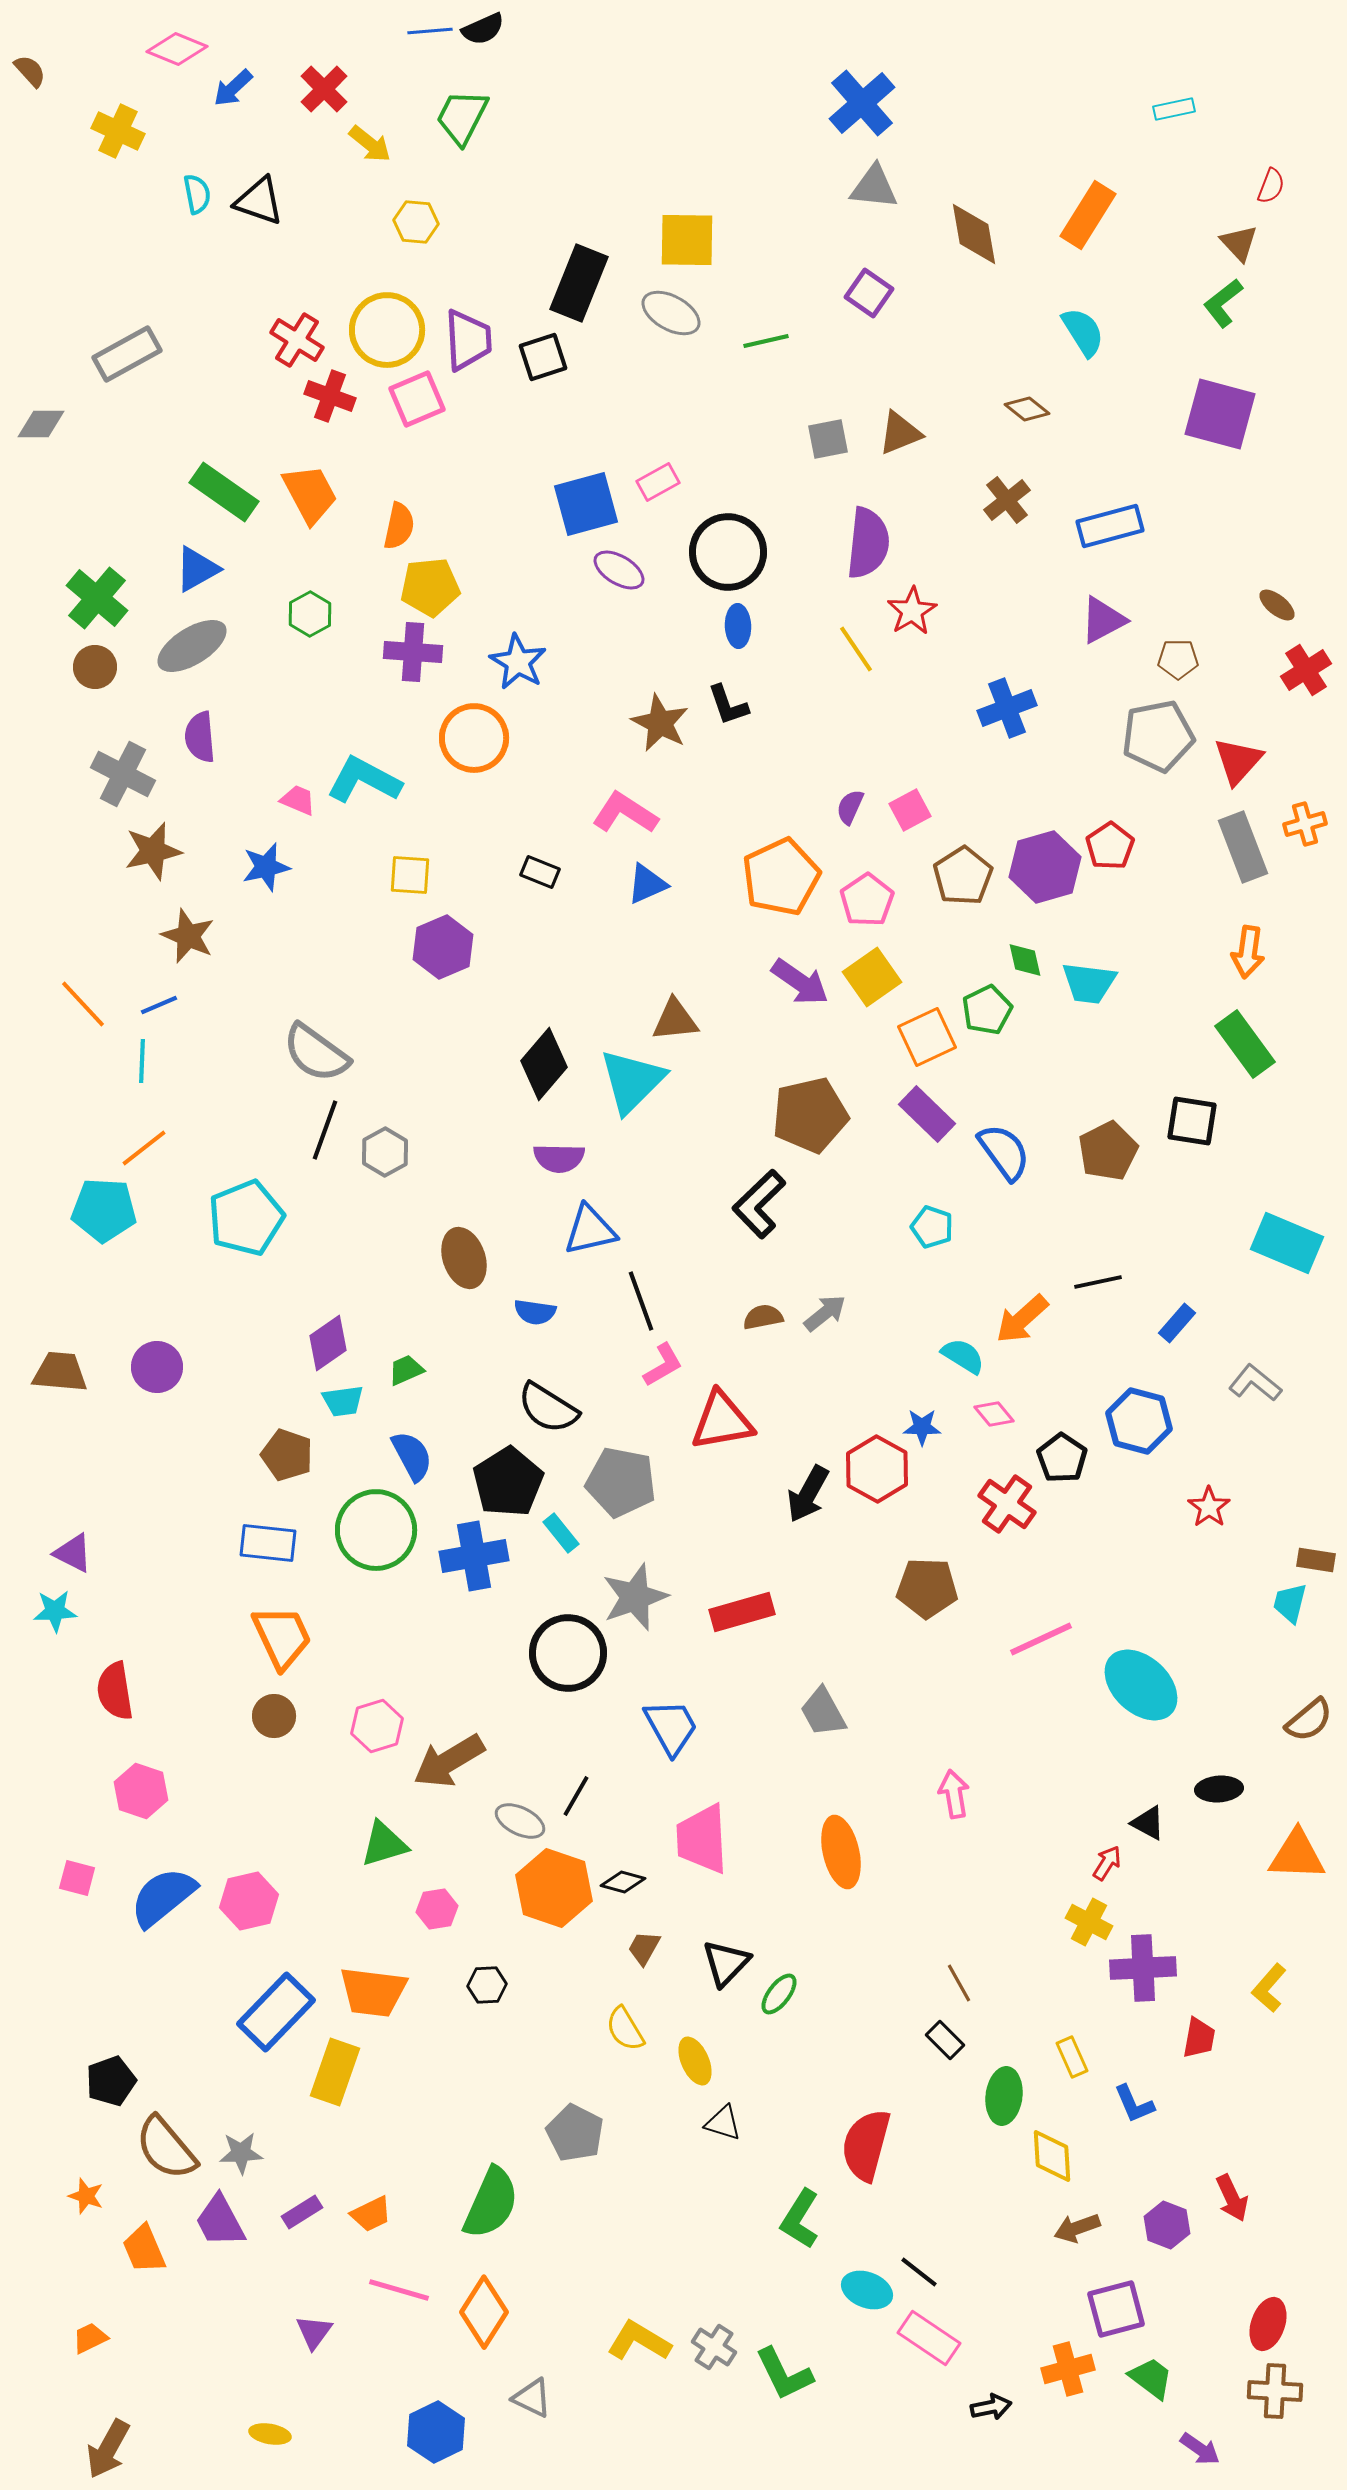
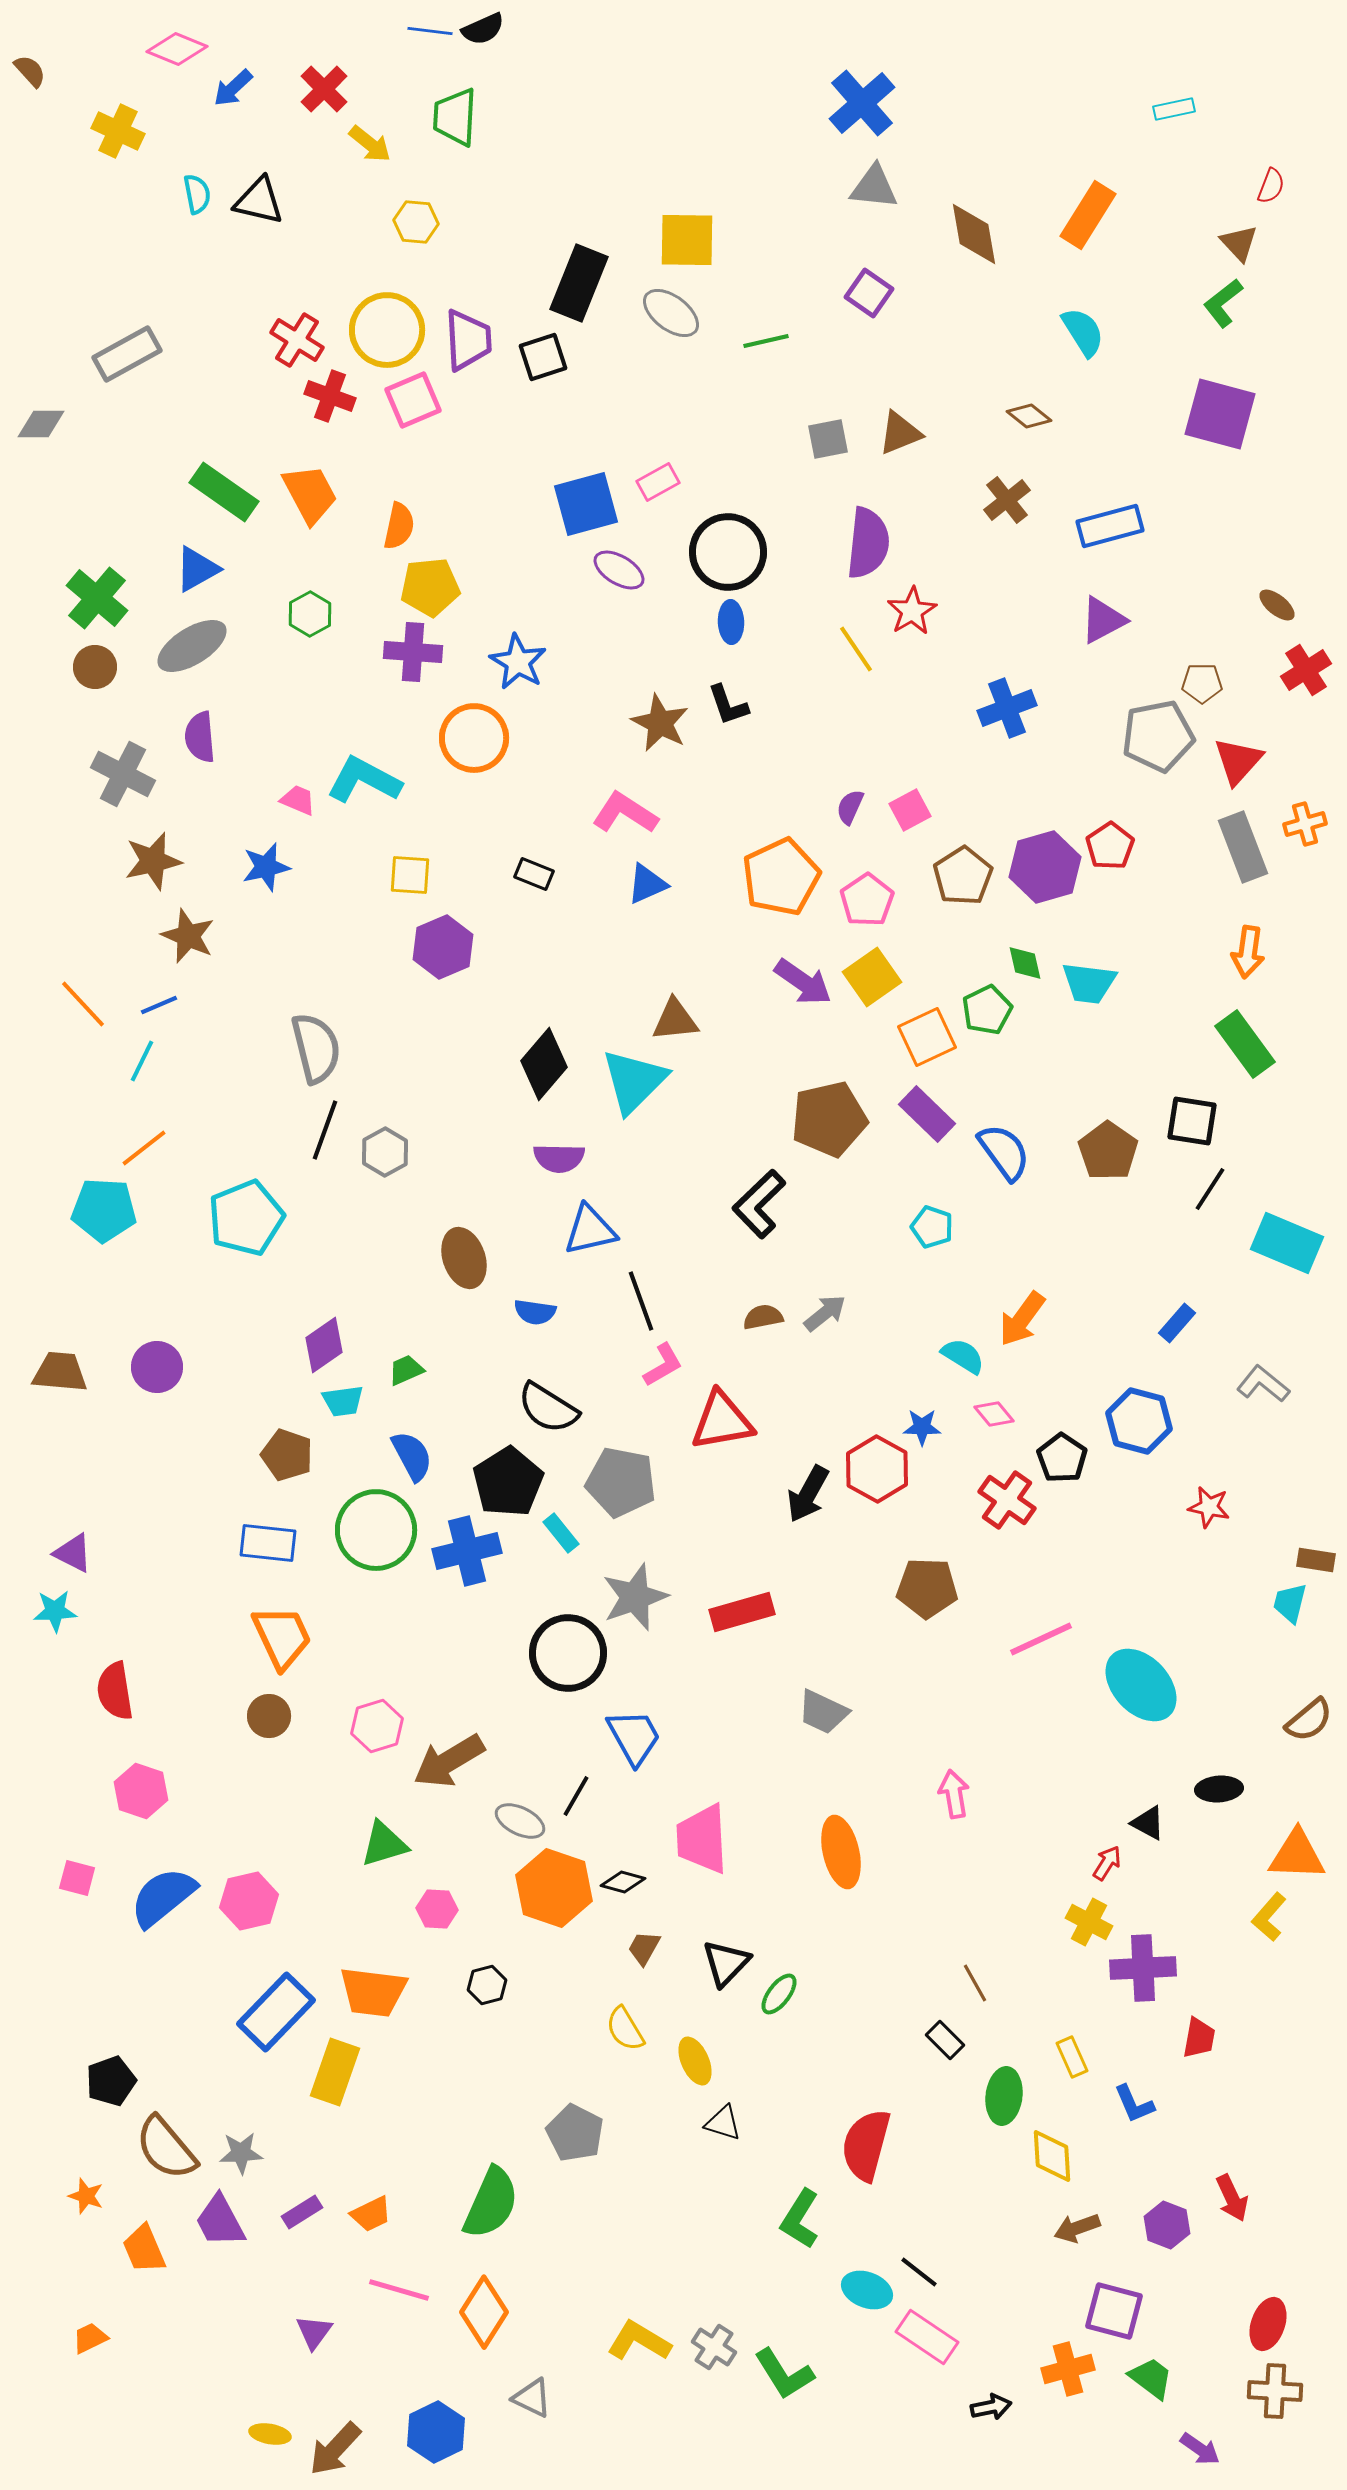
blue line at (430, 31): rotated 12 degrees clockwise
green trapezoid at (462, 117): moved 7 px left; rotated 24 degrees counterclockwise
black triangle at (259, 201): rotated 6 degrees counterclockwise
gray ellipse at (671, 313): rotated 8 degrees clockwise
pink square at (417, 399): moved 4 px left, 1 px down
brown diamond at (1027, 409): moved 2 px right, 7 px down
blue ellipse at (738, 626): moved 7 px left, 4 px up
brown pentagon at (1178, 659): moved 24 px right, 24 px down
brown star at (153, 851): moved 10 px down
black rectangle at (540, 872): moved 6 px left, 2 px down
green diamond at (1025, 960): moved 3 px down
purple arrow at (800, 982): moved 3 px right
gray semicircle at (316, 1053): moved 5 px up; rotated 140 degrees counterclockwise
cyan line at (142, 1061): rotated 24 degrees clockwise
cyan triangle at (632, 1081): moved 2 px right
brown pentagon at (810, 1115): moved 19 px right, 4 px down
brown pentagon at (1108, 1151): rotated 10 degrees counterclockwise
black line at (1098, 1282): moved 112 px right, 93 px up; rotated 45 degrees counterclockwise
orange arrow at (1022, 1319): rotated 12 degrees counterclockwise
purple diamond at (328, 1343): moved 4 px left, 2 px down
gray L-shape at (1255, 1383): moved 8 px right, 1 px down
red cross at (1007, 1504): moved 4 px up
red star at (1209, 1507): rotated 24 degrees counterclockwise
blue cross at (474, 1556): moved 7 px left, 5 px up; rotated 4 degrees counterclockwise
cyan ellipse at (1141, 1685): rotated 4 degrees clockwise
gray trapezoid at (823, 1712): rotated 36 degrees counterclockwise
brown circle at (274, 1716): moved 5 px left
blue trapezoid at (671, 1727): moved 37 px left, 10 px down
pink hexagon at (437, 1909): rotated 12 degrees clockwise
brown line at (959, 1983): moved 16 px right
black hexagon at (487, 1985): rotated 12 degrees counterclockwise
yellow L-shape at (1269, 1988): moved 71 px up
purple square at (1116, 2309): moved 2 px left, 2 px down; rotated 30 degrees clockwise
pink rectangle at (929, 2338): moved 2 px left, 1 px up
green L-shape at (784, 2374): rotated 6 degrees counterclockwise
brown arrow at (108, 2449): moved 227 px right; rotated 14 degrees clockwise
